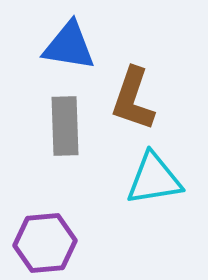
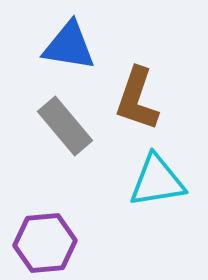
brown L-shape: moved 4 px right
gray rectangle: rotated 38 degrees counterclockwise
cyan triangle: moved 3 px right, 2 px down
